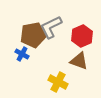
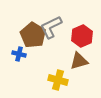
brown pentagon: rotated 30 degrees counterclockwise
blue cross: moved 3 px left; rotated 16 degrees counterclockwise
brown triangle: rotated 36 degrees counterclockwise
yellow cross: moved 2 px up; rotated 12 degrees counterclockwise
